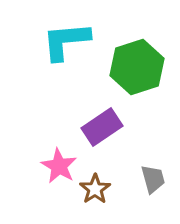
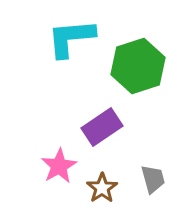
cyan L-shape: moved 5 px right, 3 px up
green hexagon: moved 1 px right, 1 px up
pink star: rotated 12 degrees clockwise
brown star: moved 7 px right, 1 px up
